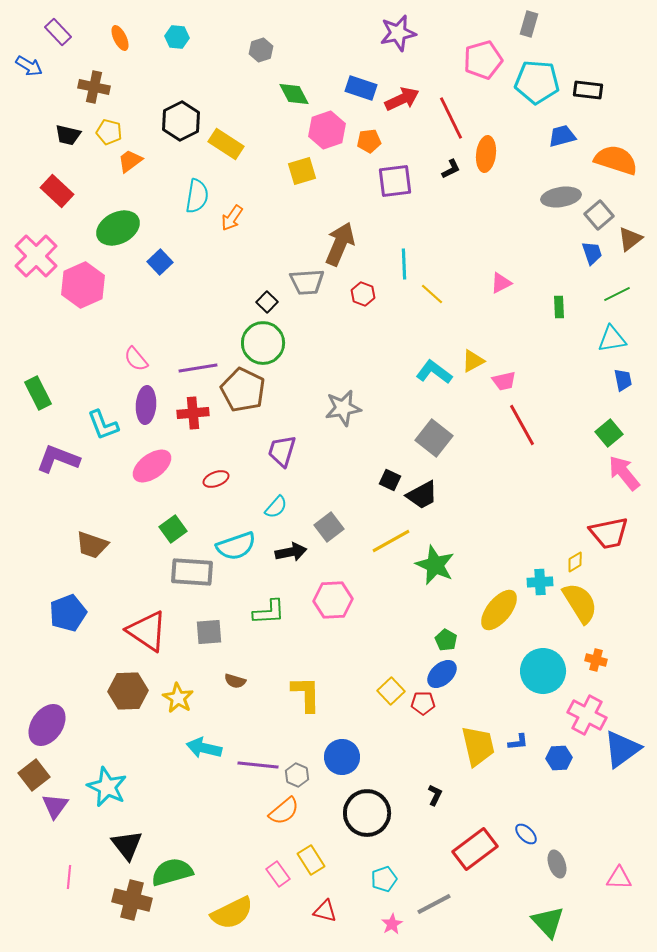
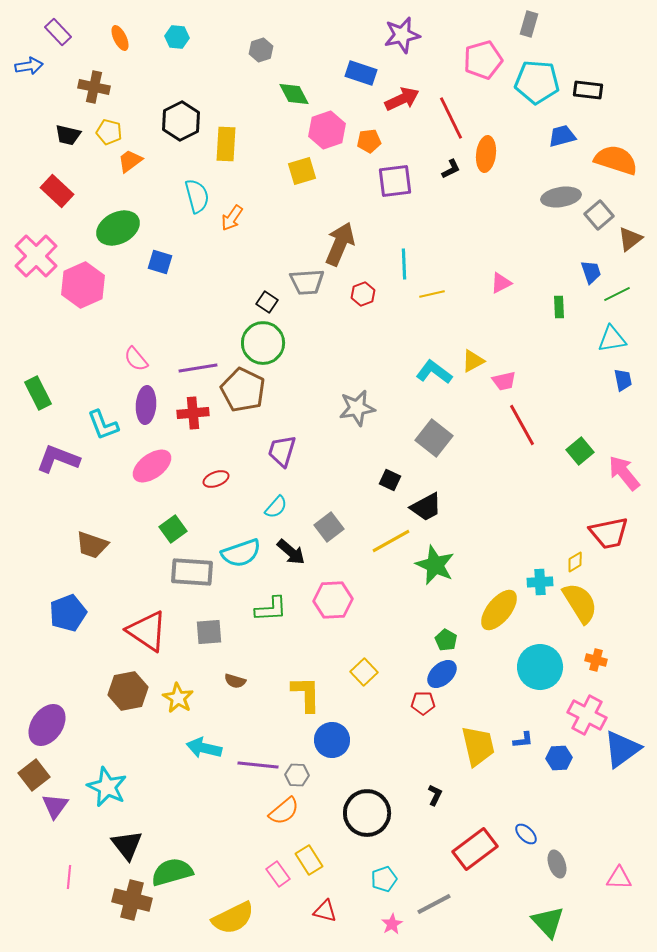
purple star at (398, 33): moved 4 px right, 2 px down
blue arrow at (29, 66): rotated 40 degrees counterclockwise
blue rectangle at (361, 88): moved 15 px up
yellow rectangle at (226, 144): rotated 60 degrees clockwise
cyan semicircle at (197, 196): rotated 24 degrees counterclockwise
blue trapezoid at (592, 253): moved 1 px left, 19 px down
blue square at (160, 262): rotated 30 degrees counterclockwise
red hexagon at (363, 294): rotated 20 degrees clockwise
yellow line at (432, 294): rotated 55 degrees counterclockwise
black square at (267, 302): rotated 10 degrees counterclockwise
gray star at (343, 408): moved 14 px right
green square at (609, 433): moved 29 px left, 18 px down
black trapezoid at (422, 495): moved 4 px right, 12 px down
cyan semicircle at (236, 546): moved 5 px right, 7 px down
black arrow at (291, 552): rotated 52 degrees clockwise
green L-shape at (269, 612): moved 2 px right, 3 px up
cyan circle at (543, 671): moved 3 px left, 4 px up
brown hexagon at (128, 691): rotated 9 degrees counterclockwise
yellow square at (391, 691): moved 27 px left, 19 px up
blue L-shape at (518, 742): moved 5 px right, 2 px up
blue circle at (342, 757): moved 10 px left, 17 px up
gray hexagon at (297, 775): rotated 20 degrees counterclockwise
yellow rectangle at (311, 860): moved 2 px left
yellow semicircle at (232, 913): moved 1 px right, 5 px down
